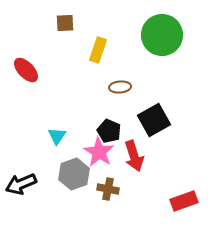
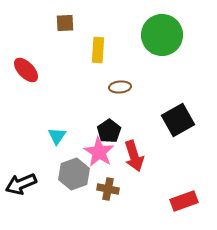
yellow rectangle: rotated 15 degrees counterclockwise
black square: moved 24 px right
black pentagon: rotated 15 degrees clockwise
